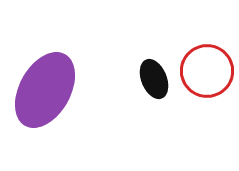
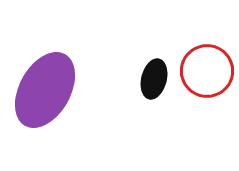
black ellipse: rotated 36 degrees clockwise
